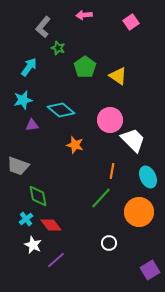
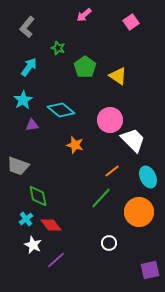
pink arrow: rotated 35 degrees counterclockwise
gray L-shape: moved 16 px left
cyan star: rotated 18 degrees counterclockwise
orange line: rotated 42 degrees clockwise
purple square: rotated 18 degrees clockwise
